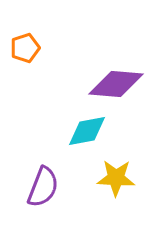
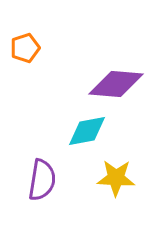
purple semicircle: moved 1 px left, 7 px up; rotated 12 degrees counterclockwise
